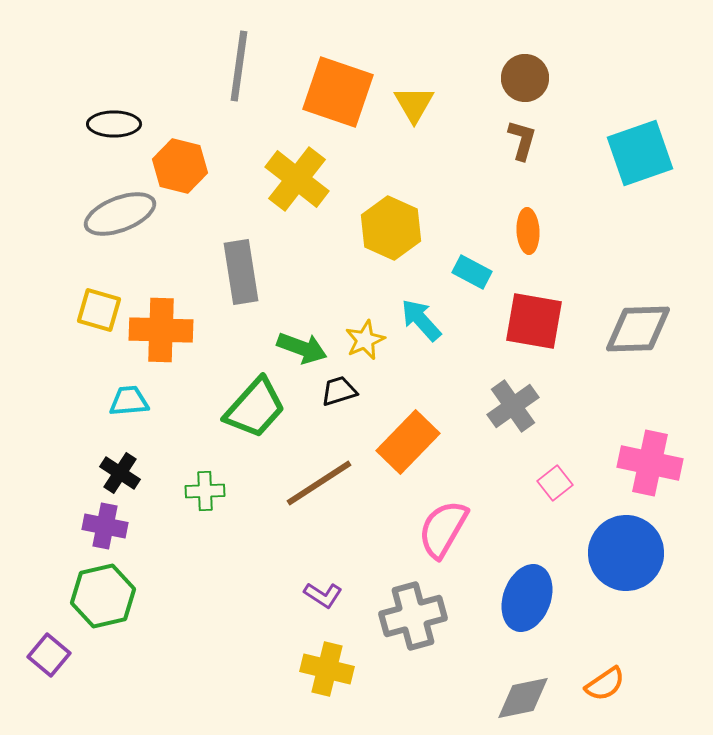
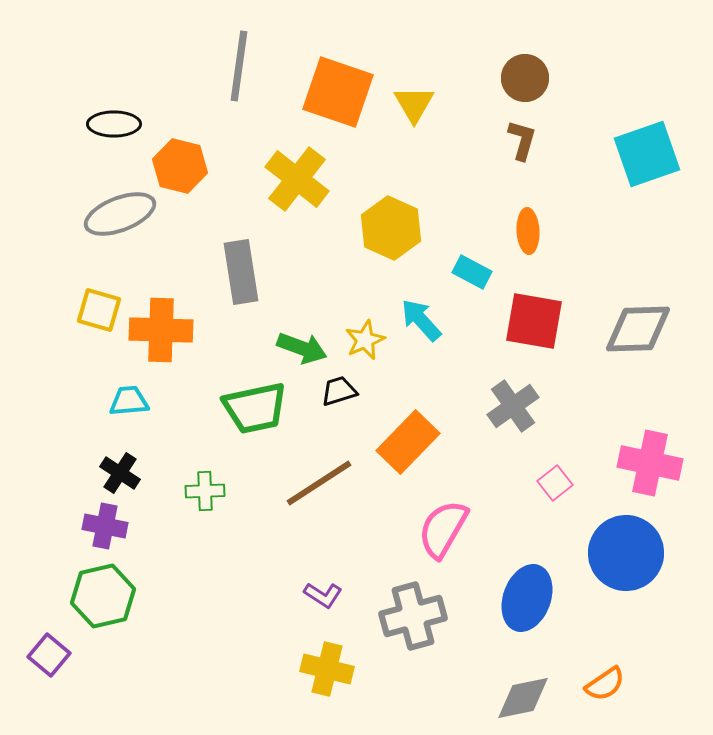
cyan square at (640, 153): moved 7 px right, 1 px down
green trapezoid at (255, 408): rotated 36 degrees clockwise
